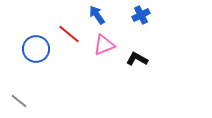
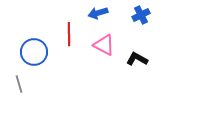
blue arrow: moved 1 px right, 2 px up; rotated 72 degrees counterclockwise
red line: rotated 50 degrees clockwise
pink triangle: rotated 50 degrees clockwise
blue circle: moved 2 px left, 3 px down
gray line: moved 17 px up; rotated 36 degrees clockwise
